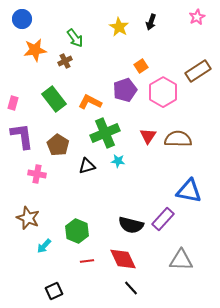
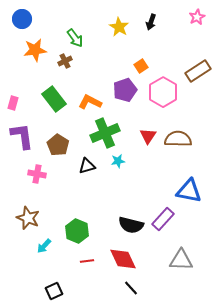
cyan star: rotated 16 degrees counterclockwise
